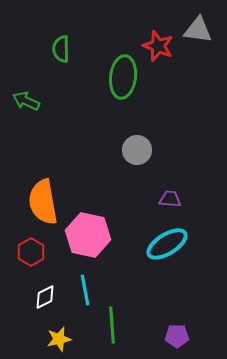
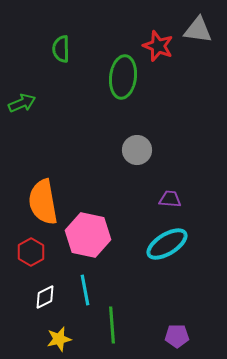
green arrow: moved 4 px left, 2 px down; rotated 132 degrees clockwise
